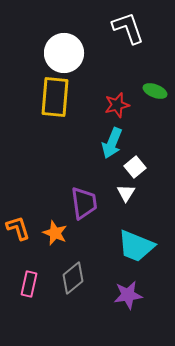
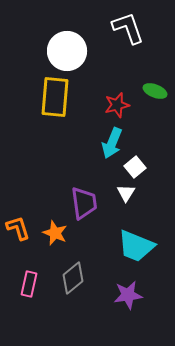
white circle: moved 3 px right, 2 px up
